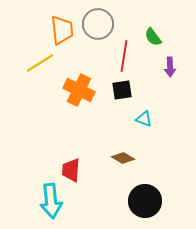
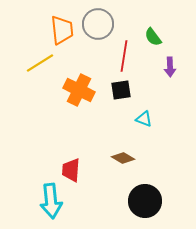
black square: moved 1 px left
